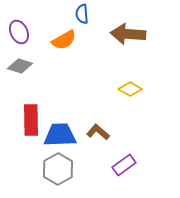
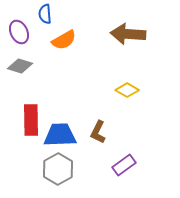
blue semicircle: moved 37 px left
yellow diamond: moved 3 px left, 1 px down
brown L-shape: rotated 105 degrees counterclockwise
